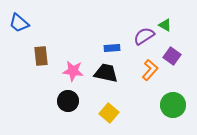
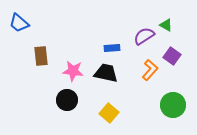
green triangle: moved 1 px right
black circle: moved 1 px left, 1 px up
